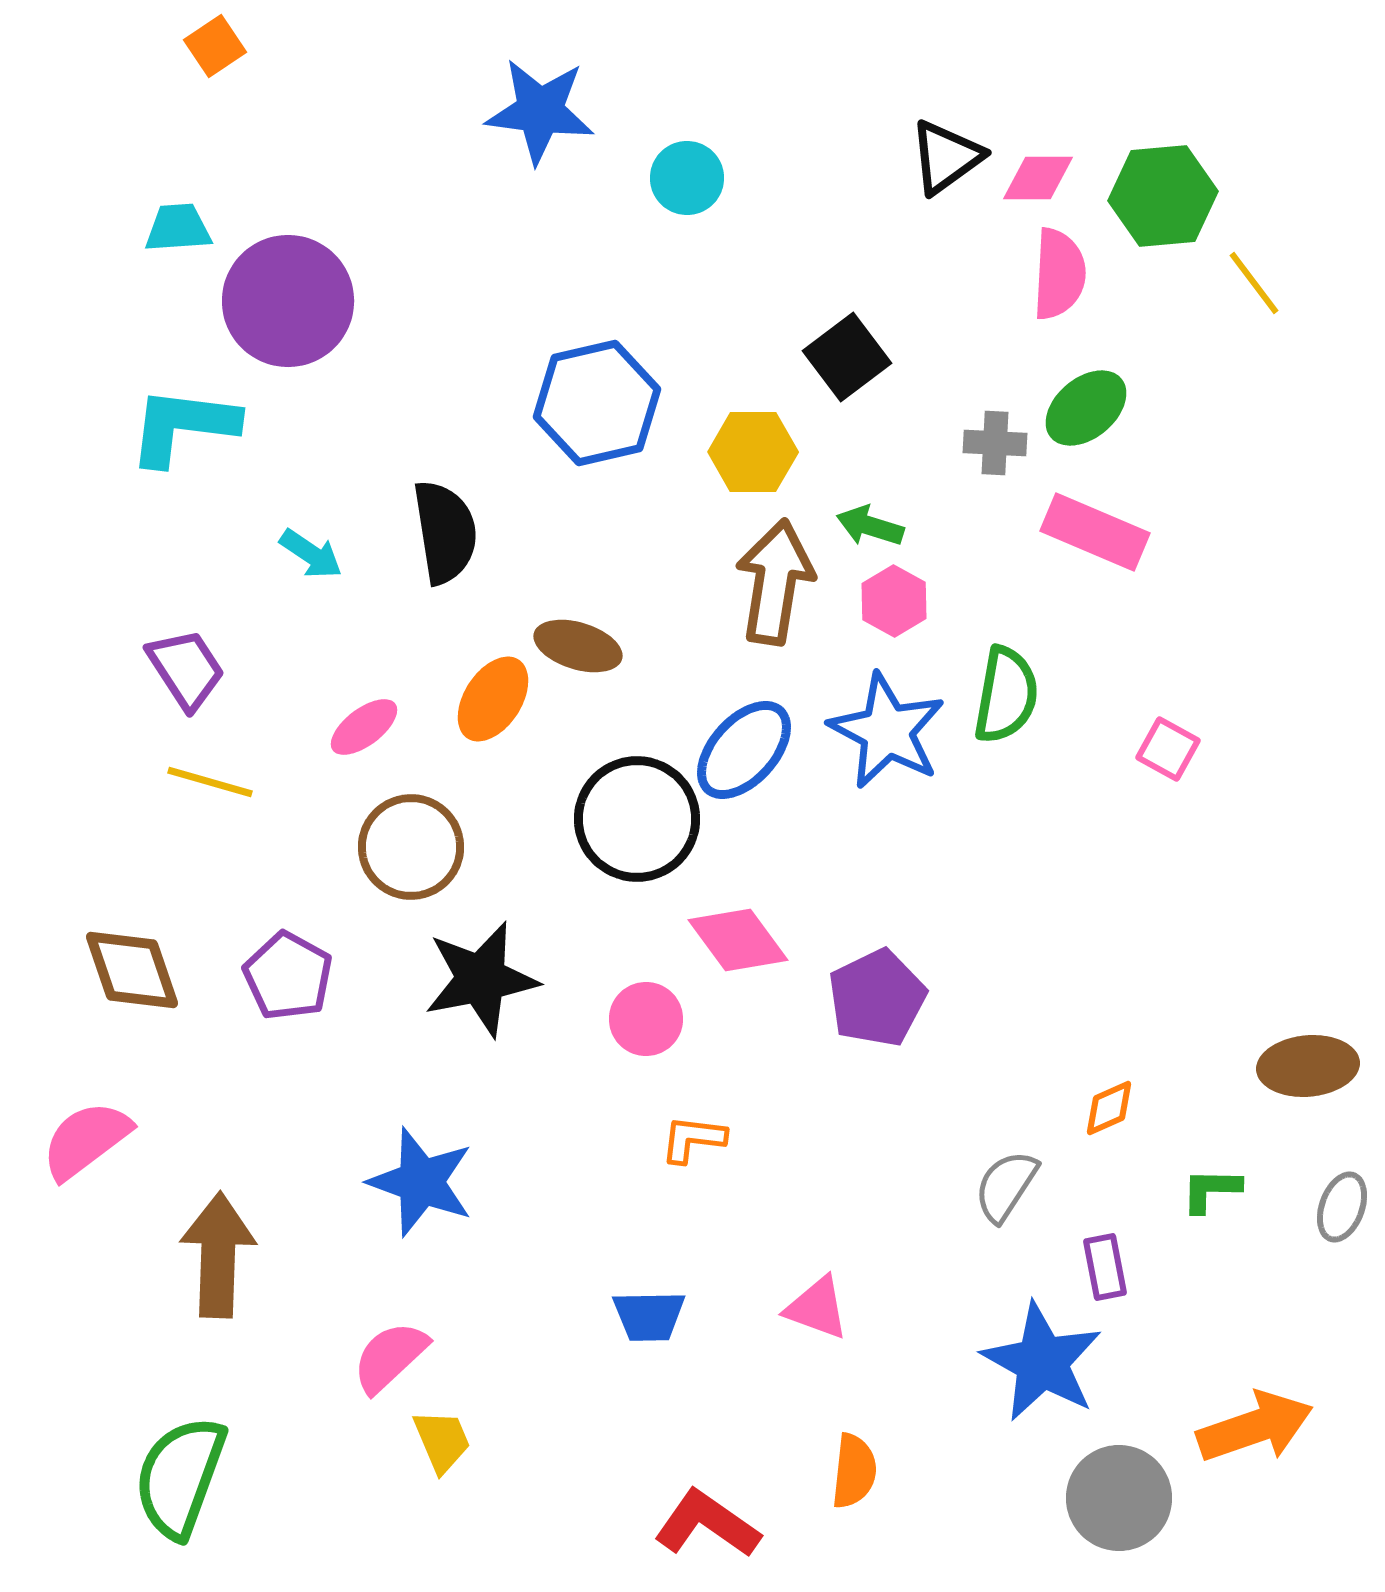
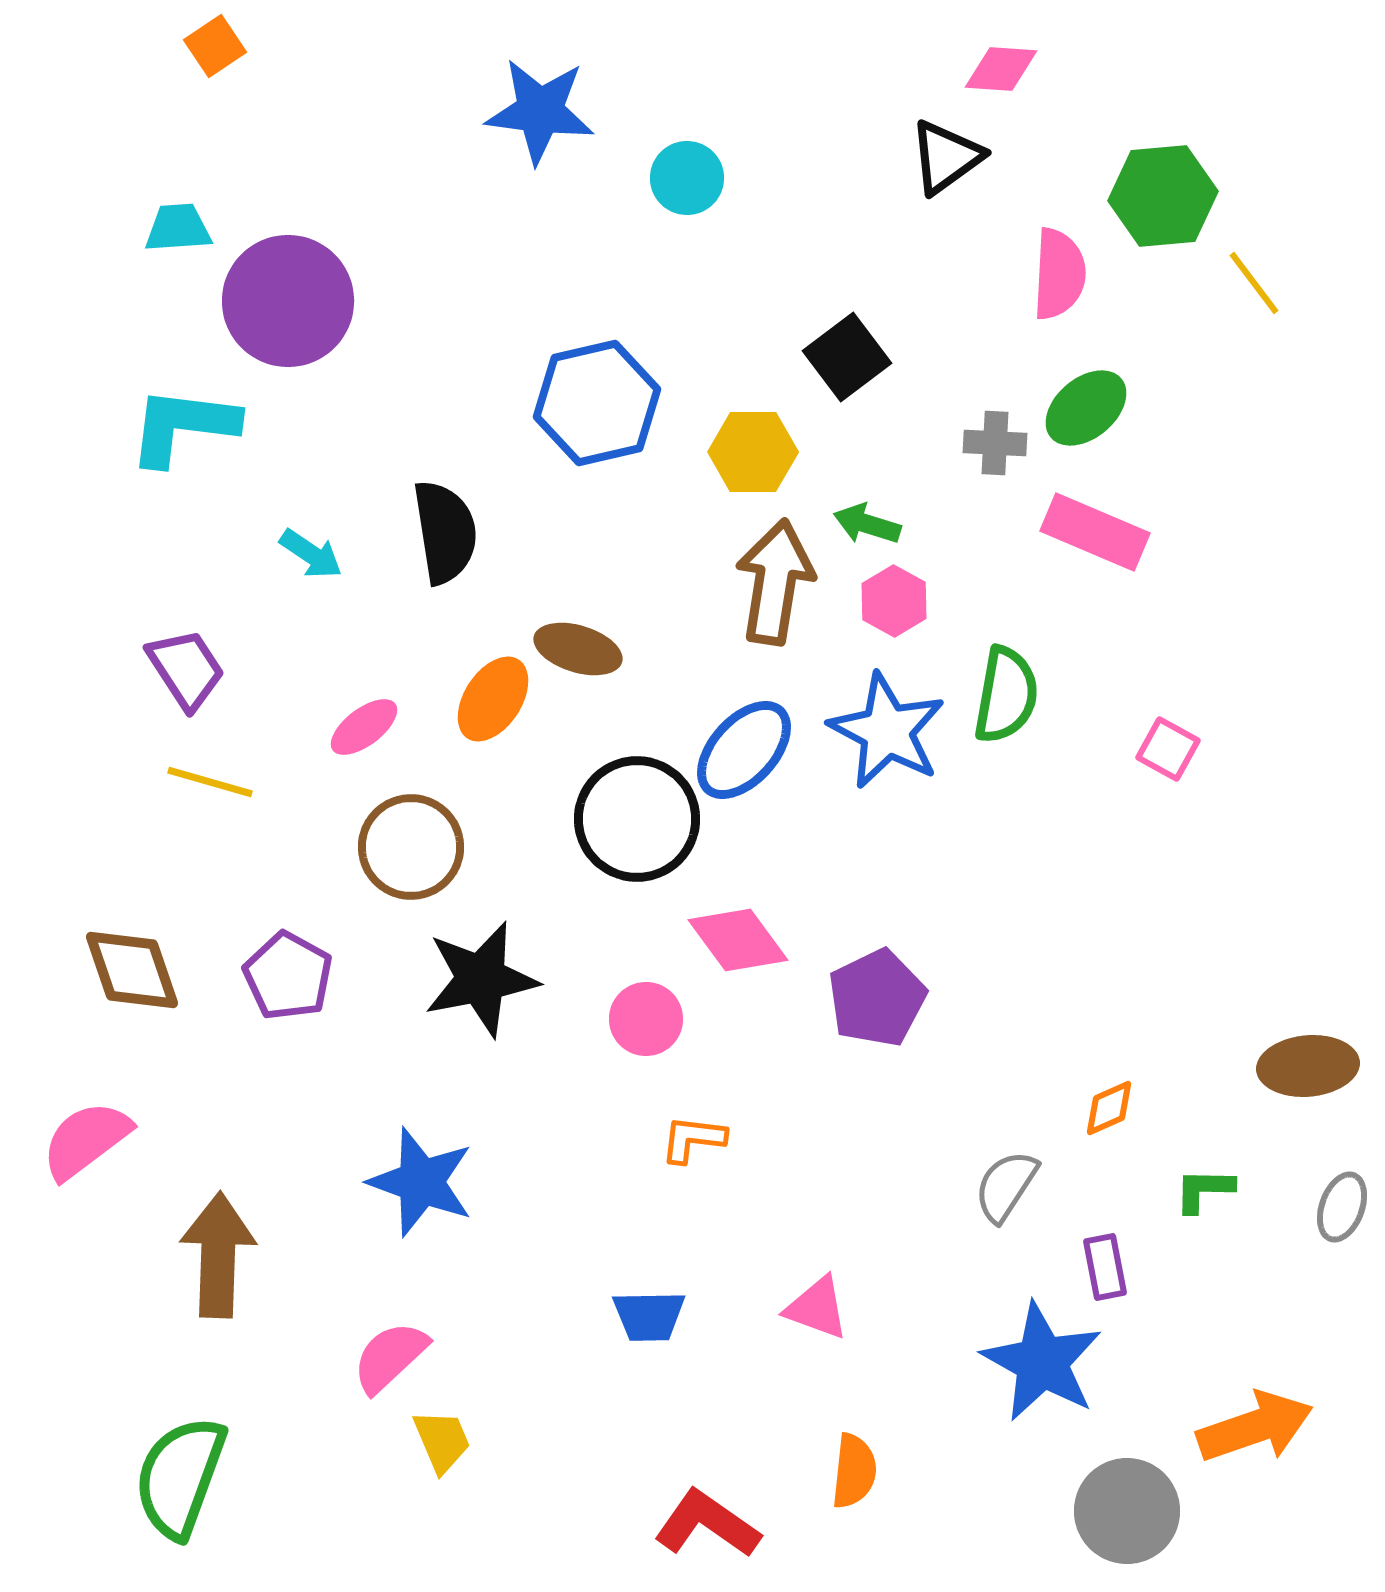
pink diamond at (1038, 178): moved 37 px left, 109 px up; rotated 4 degrees clockwise
green arrow at (870, 526): moved 3 px left, 2 px up
brown ellipse at (578, 646): moved 3 px down
green L-shape at (1211, 1190): moved 7 px left
gray circle at (1119, 1498): moved 8 px right, 13 px down
